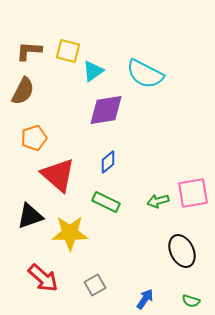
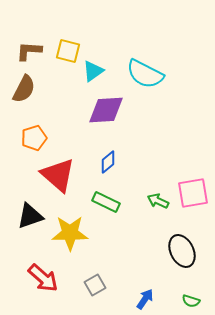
brown semicircle: moved 1 px right, 2 px up
purple diamond: rotated 6 degrees clockwise
green arrow: rotated 40 degrees clockwise
